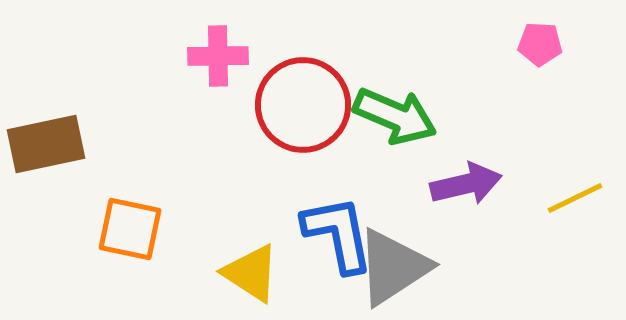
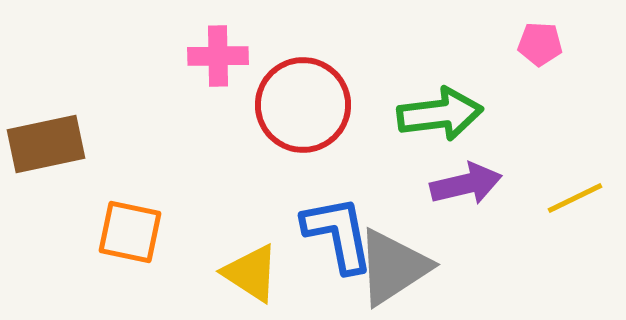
green arrow: moved 45 px right, 2 px up; rotated 30 degrees counterclockwise
orange square: moved 3 px down
